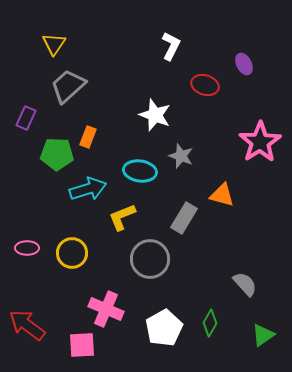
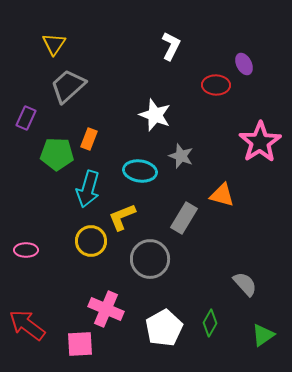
red ellipse: moved 11 px right; rotated 16 degrees counterclockwise
orange rectangle: moved 1 px right, 2 px down
cyan arrow: rotated 123 degrees clockwise
pink ellipse: moved 1 px left, 2 px down
yellow circle: moved 19 px right, 12 px up
pink square: moved 2 px left, 1 px up
